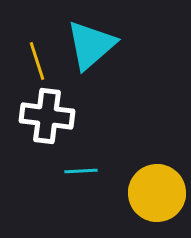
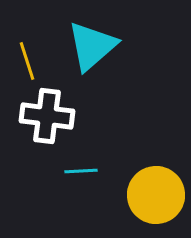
cyan triangle: moved 1 px right, 1 px down
yellow line: moved 10 px left
yellow circle: moved 1 px left, 2 px down
